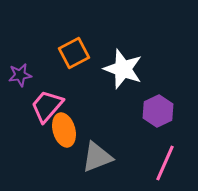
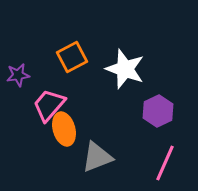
orange square: moved 2 px left, 4 px down
white star: moved 2 px right
purple star: moved 2 px left
pink trapezoid: moved 2 px right, 1 px up
orange ellipse: moved 1 px up
